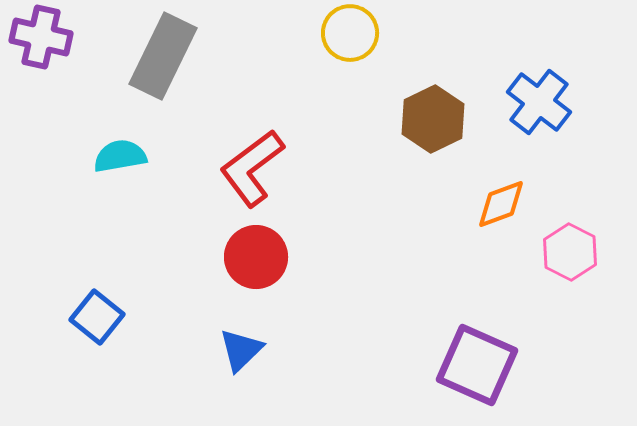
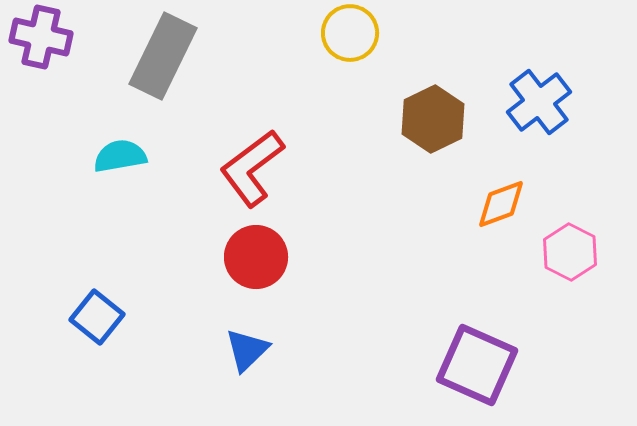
blue cross: rotated 14 degrees clockwise
blue triangle: moved 6 px right
